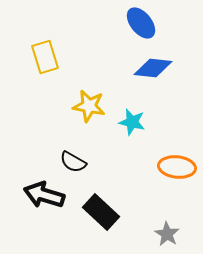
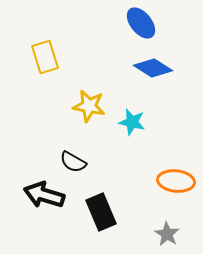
blue diamond: rotated 27 degrees clockwise
orange ellipse: moved 1 px left, 14 px down
black rectangle: rotated 24 degrees clockwise
